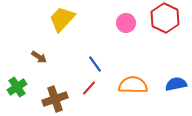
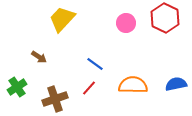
blue line: rotated 18 degrees counterclockwise
